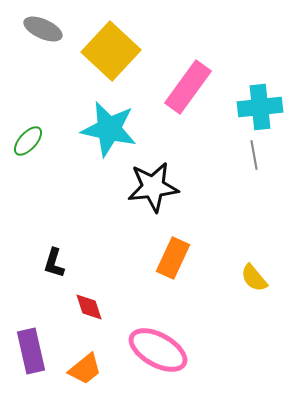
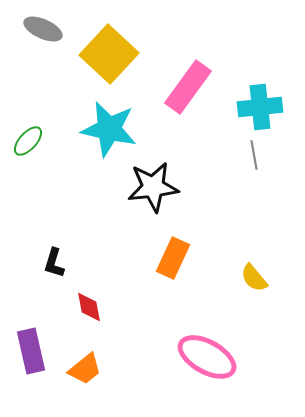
yellow square: moved 2 px left, 3 px down
red diamond: rotated 8 degrees clockwise
pink ellipse: moved 49 px right, 7 px down
